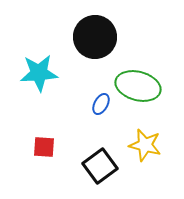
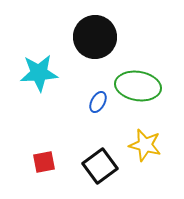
green ellipse: rotated 6 degrees counterclockwise
blue ellipse: moved 3 px left, 2 px up
red square: moved 15 px down; rotated 15 degrees counterclockwise
